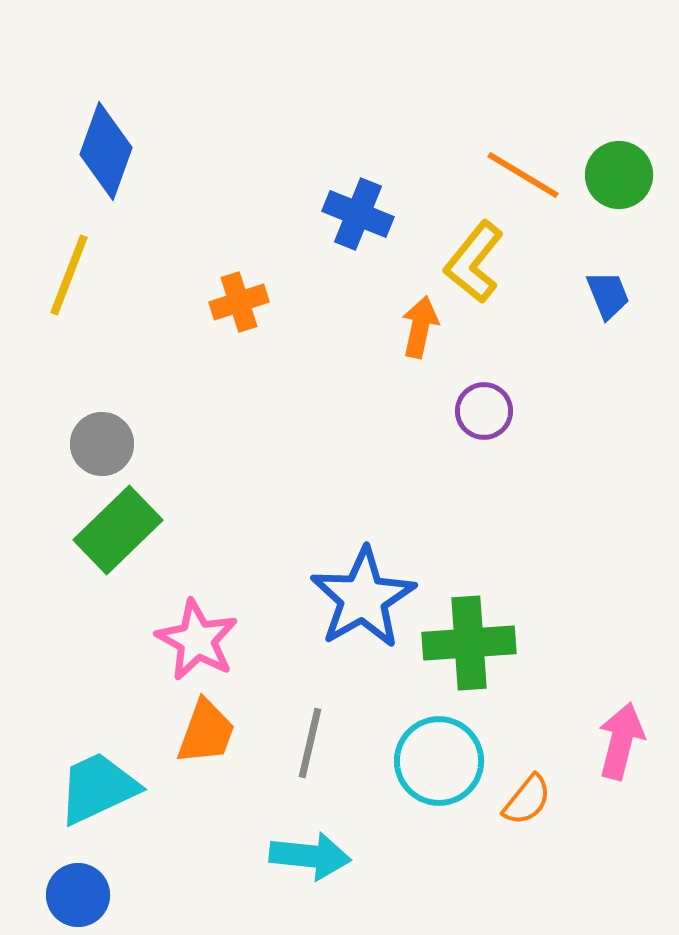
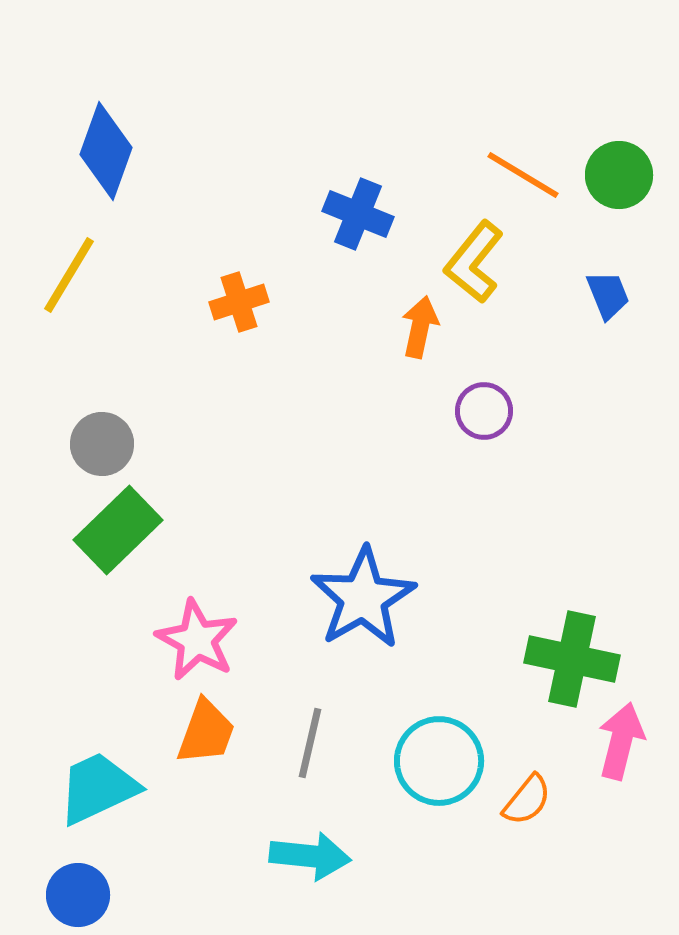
yellow line: rotated 10 degrees clockwise
green cross: moved 103 px right, 16 px down; rotated 16 degrees clockwise
